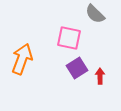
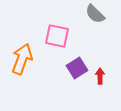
pink square: moved 12 px left, 2 px up
